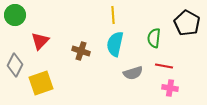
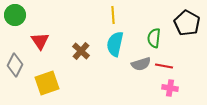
red triangle: rotated 18 degrees counterclockwise
brown cross: rotated 24 degrees clockwise
gray semicircle: moved 8 px right, 9 px up
yellow square: moved 6 px right
